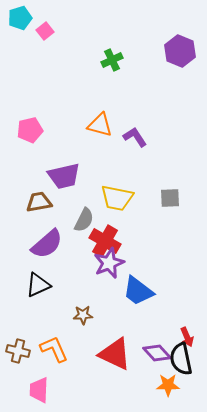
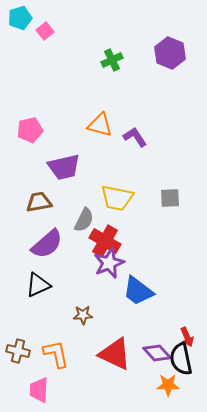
purple hexagon: moved 10 px left, 2 px down
purple trapezoid: moved 9 px up
orange L-shape: moved 2 px right, 5 px down; rotated 12 degrees clockwise
